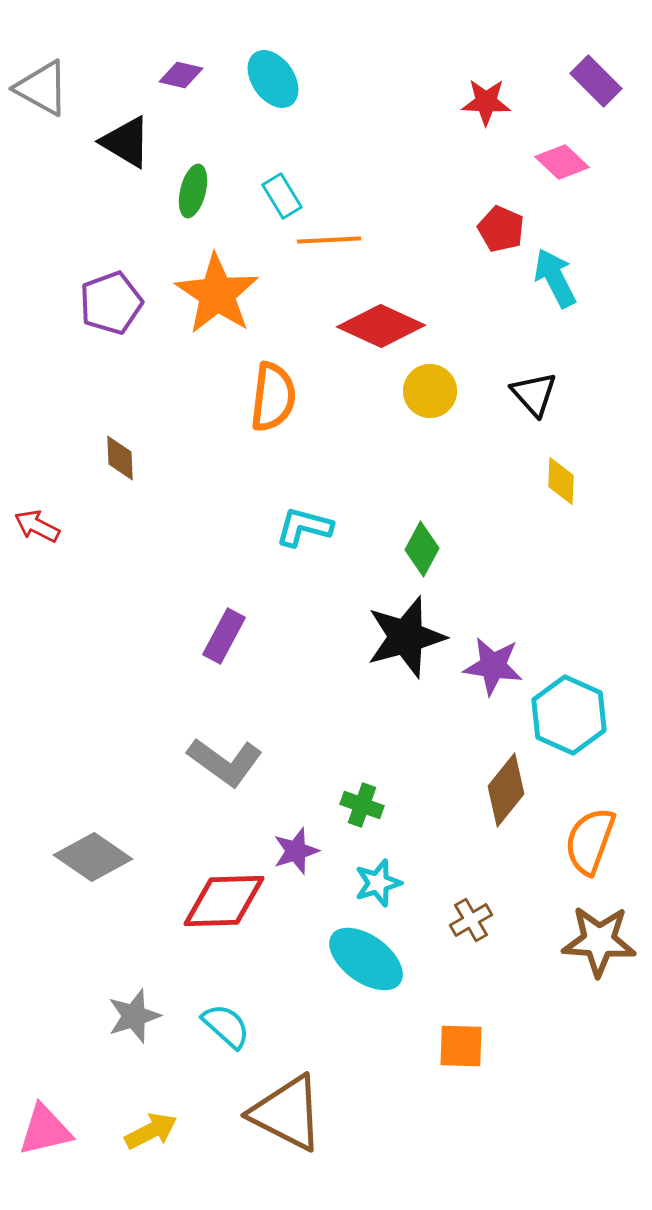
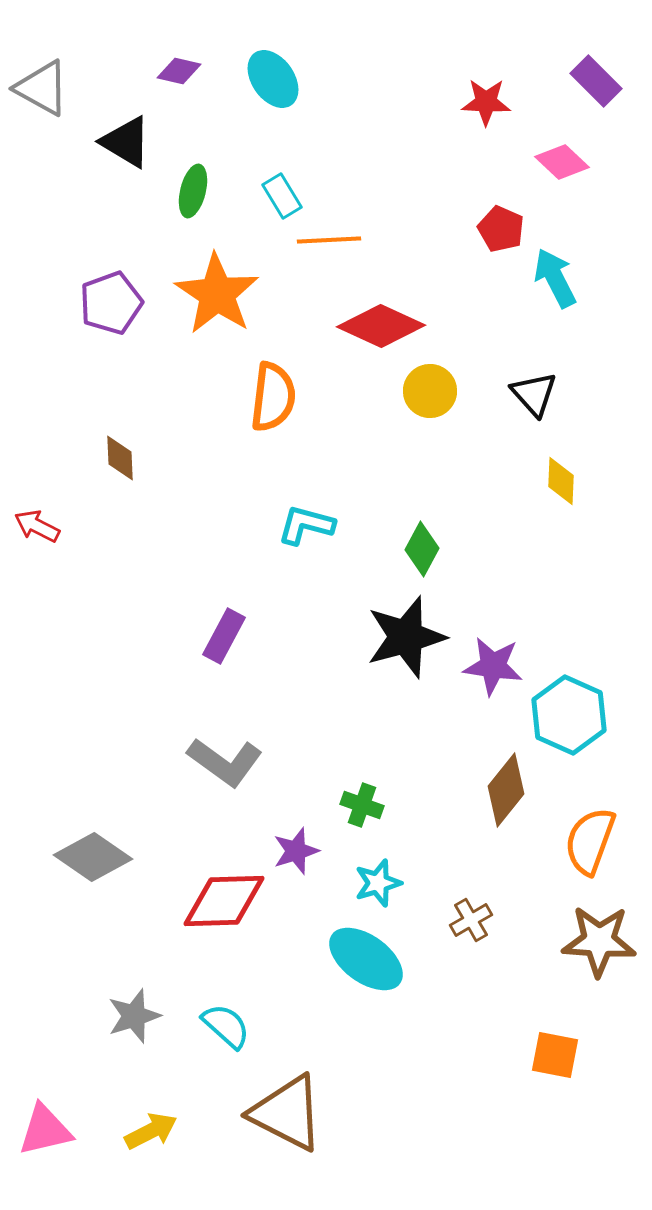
purple diamond at (181, 75): moved 2 px left, 4 px up
cyan L-shape at (304, 527): moved 2 px right, 2 px up
orange square at (461, 1046): moved 94 px right, 9 px down; rotated 9 degrees clockwise
